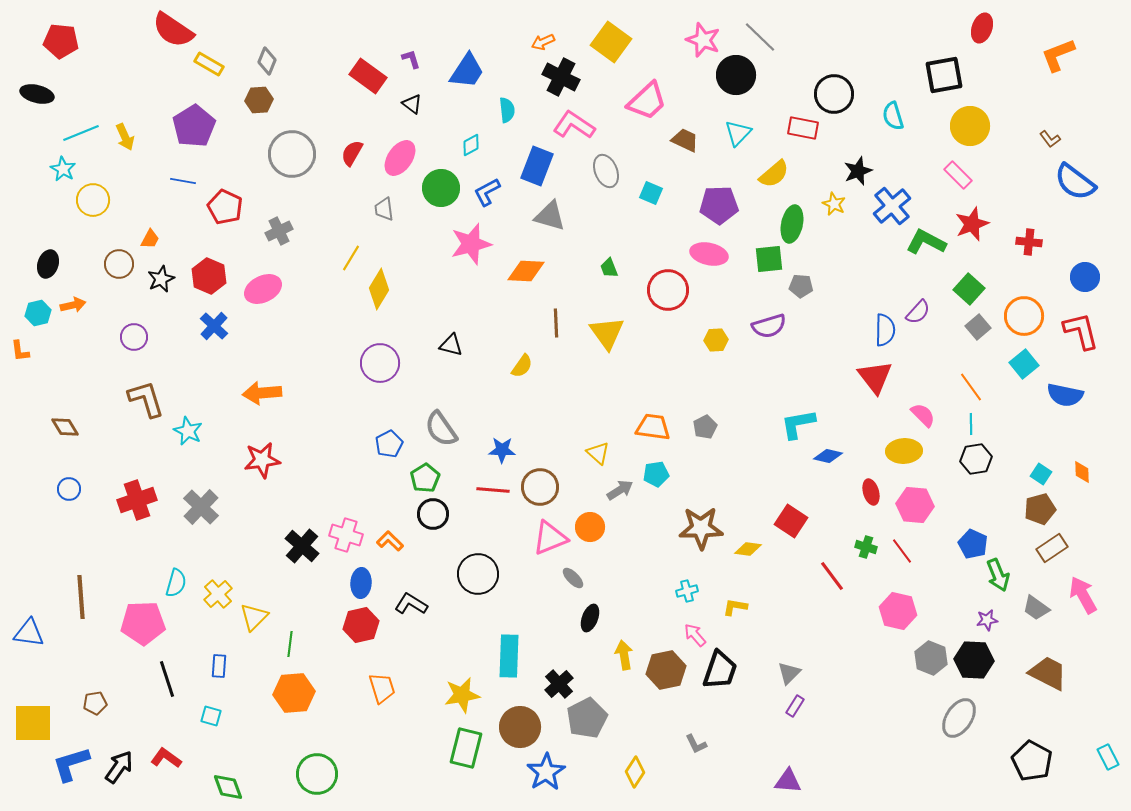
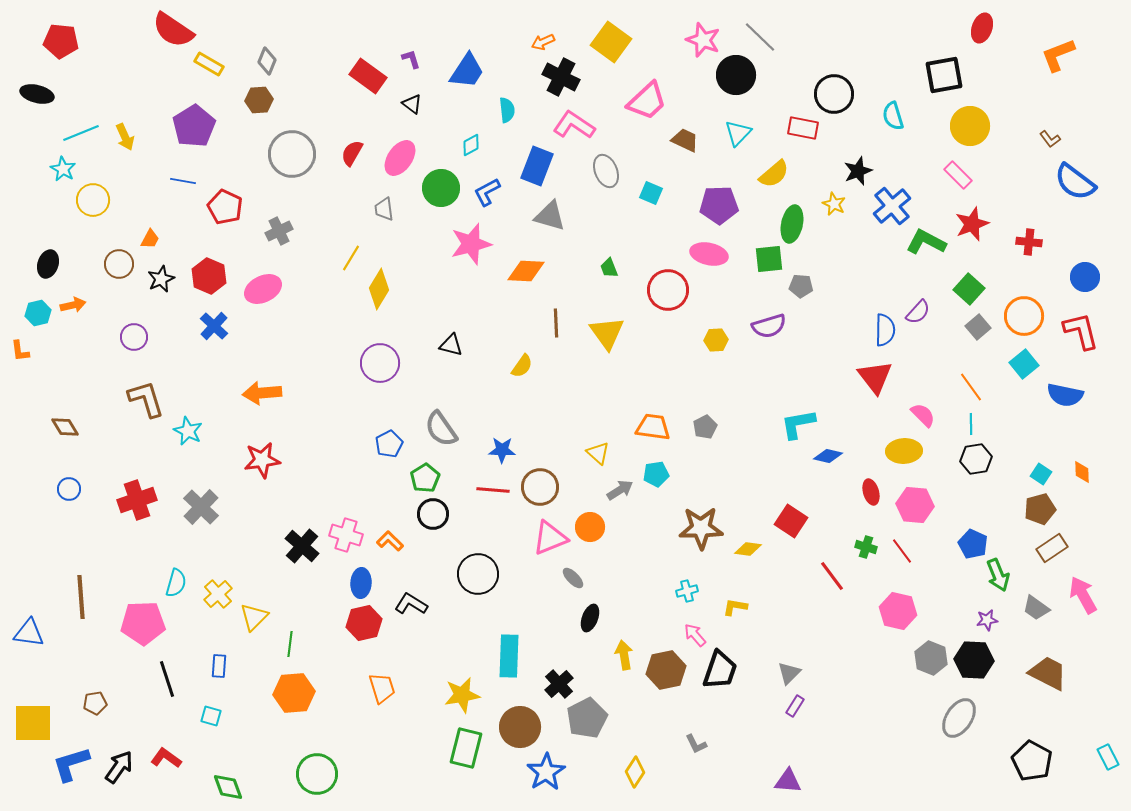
red hexagon at (361, 625): moved 3 px right, 2 px up
